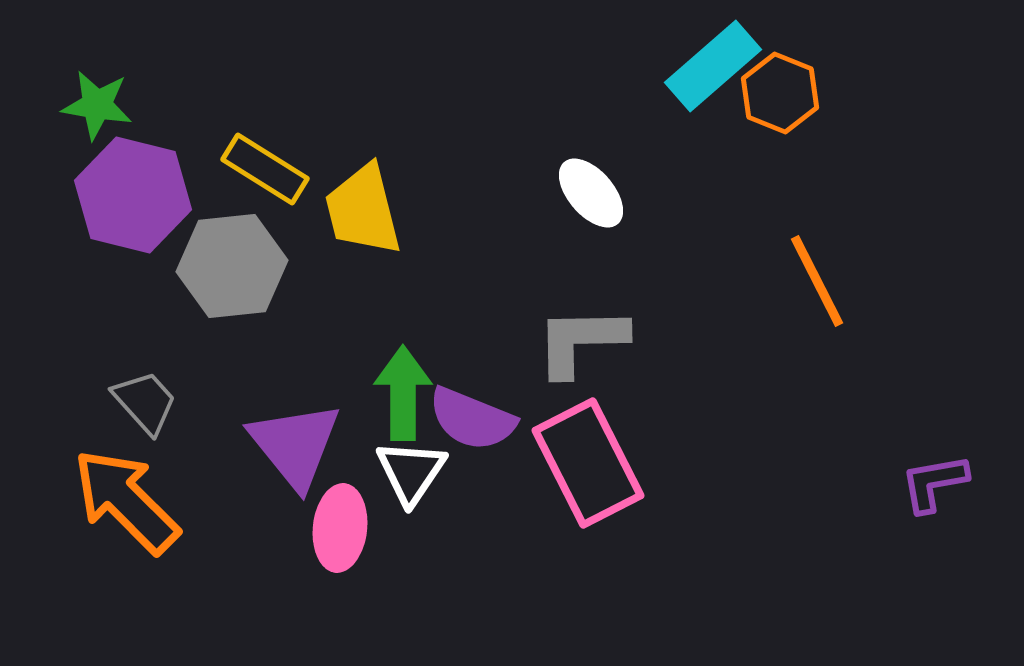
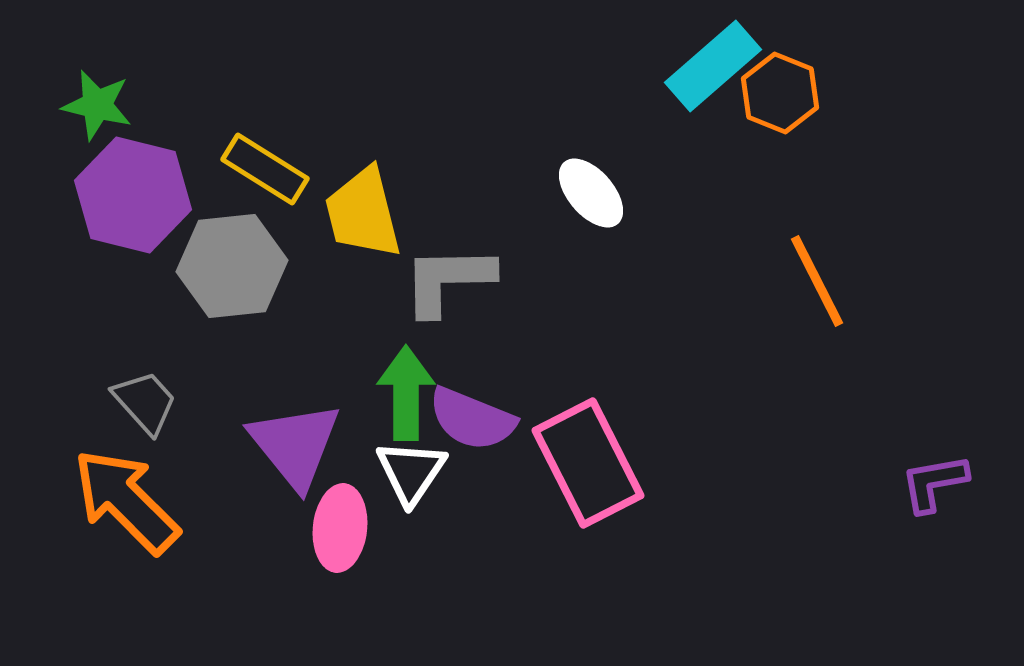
green star: rotated 4 degrees clockwise
yellow trapezoid: moved 3 px down
gray L-shape: moved 133 px left, 61 px up
green arrow: moved 3 px right
